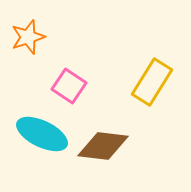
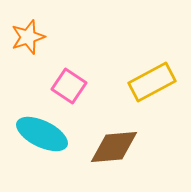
yellow rectangle: rotated 30 degrees clockwise
brown diamond: moved 11 px right, 1 px down; rotated 12 degrees counterclockwise
